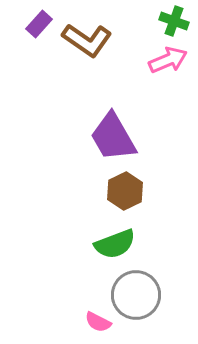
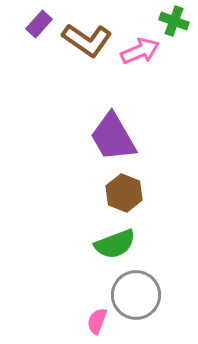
pink arrow: moved 28 px left, 9 px up
brown hexagon: moved 1 px left, 2 px down; rotated 12 degrees counterclockwise
pink semicircle: moved 1 px left, 1 px up; rotated 84 degrees clockwise
